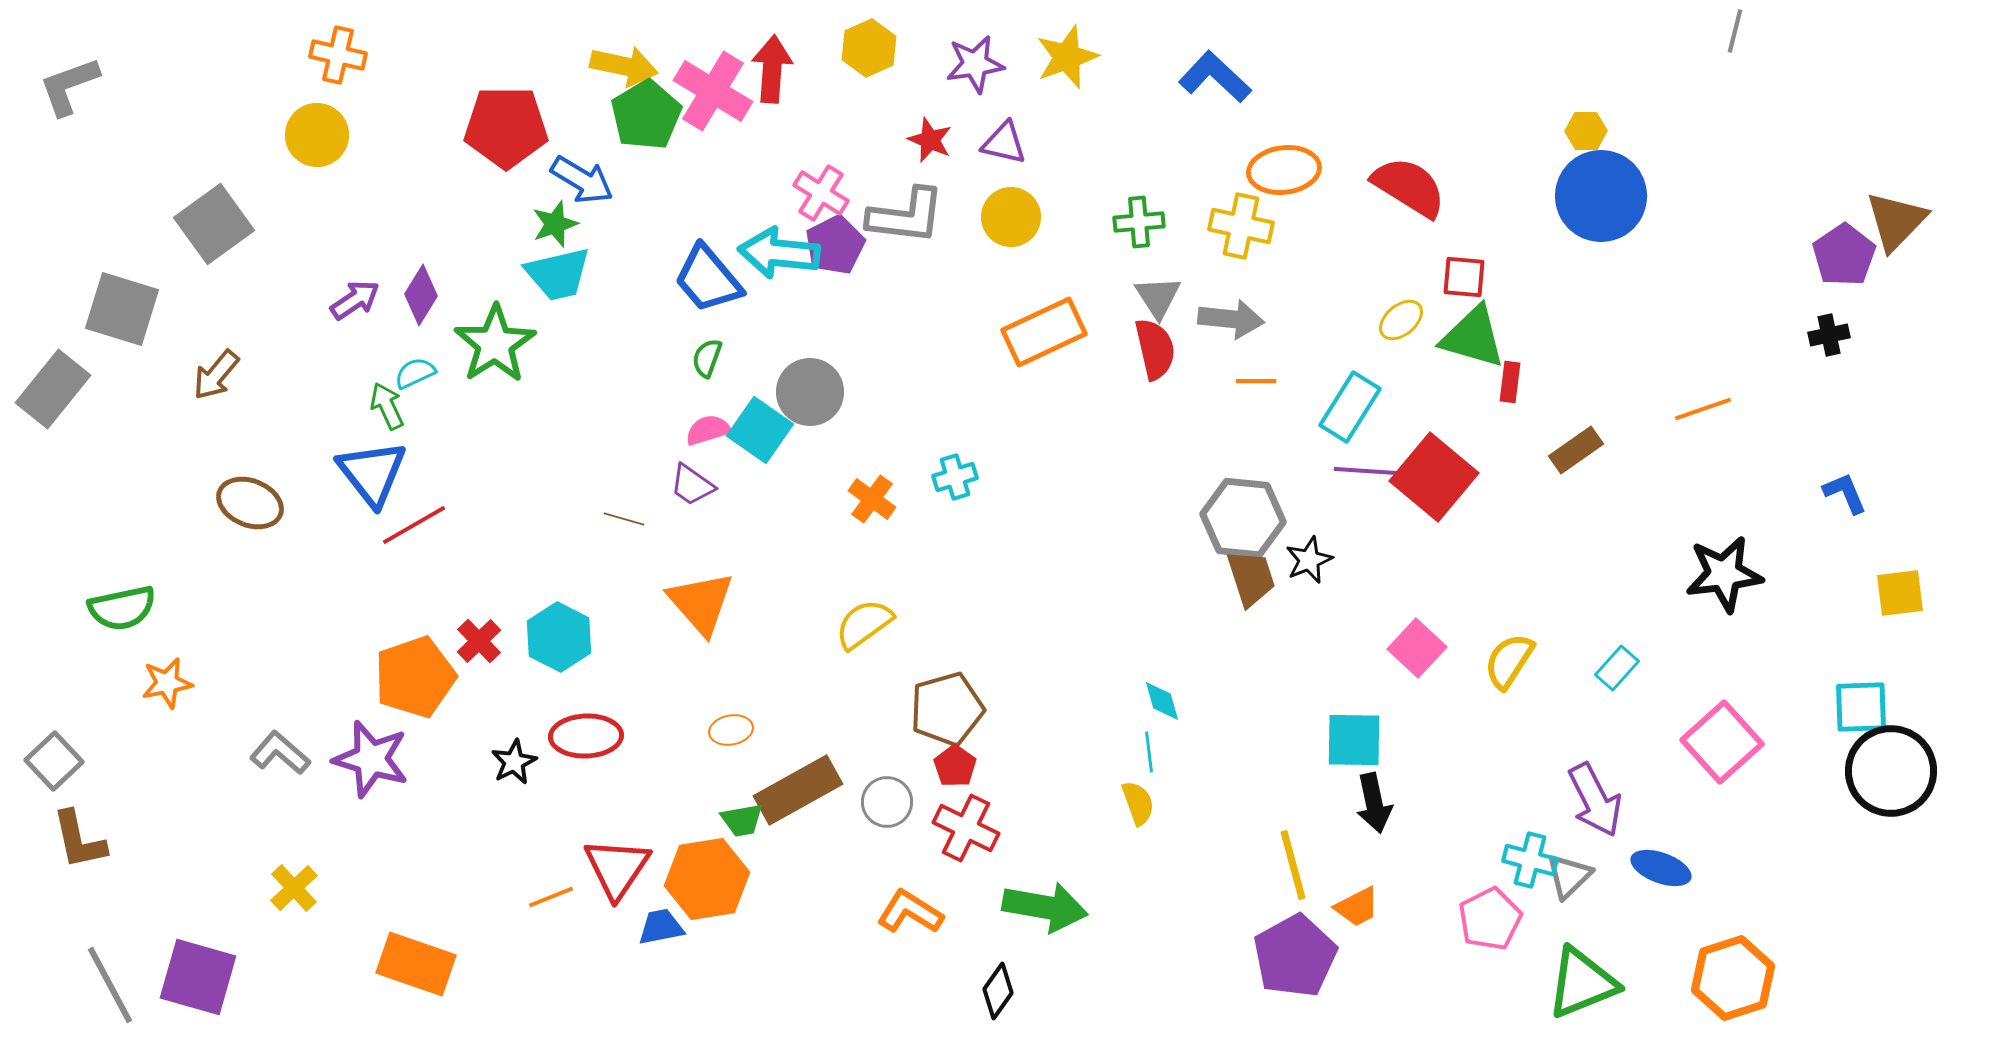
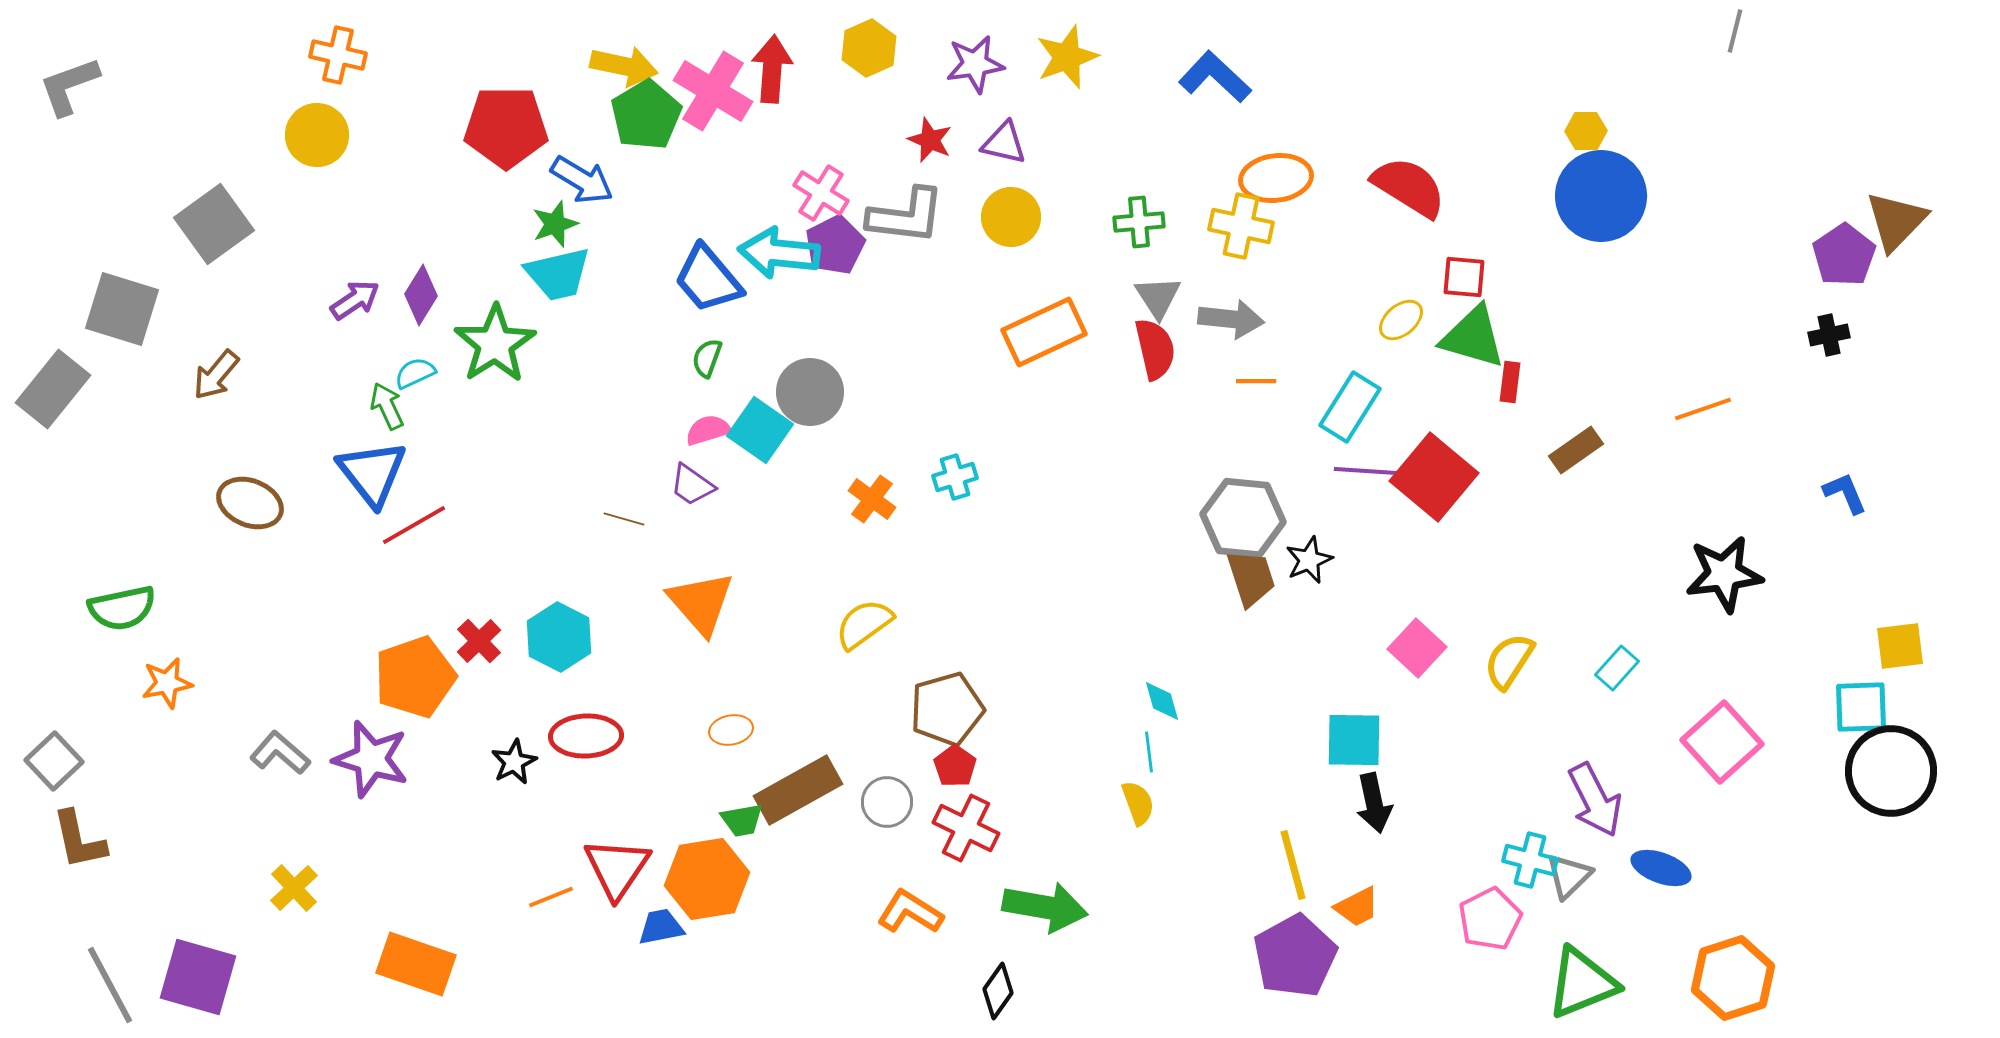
orange ellipse at (1284, 170): moved 8 px left, 8 px down
yellow square at (1900, 593): moved 53 px down
